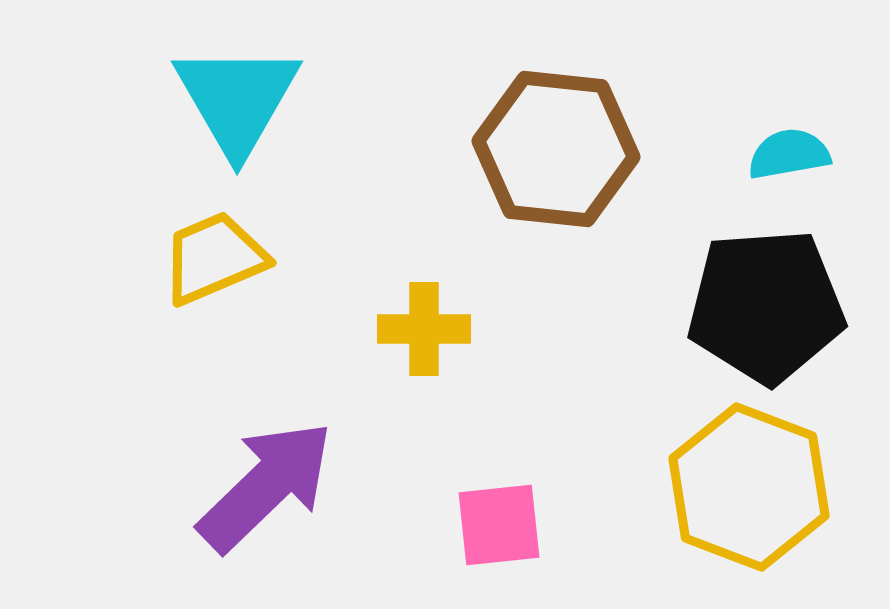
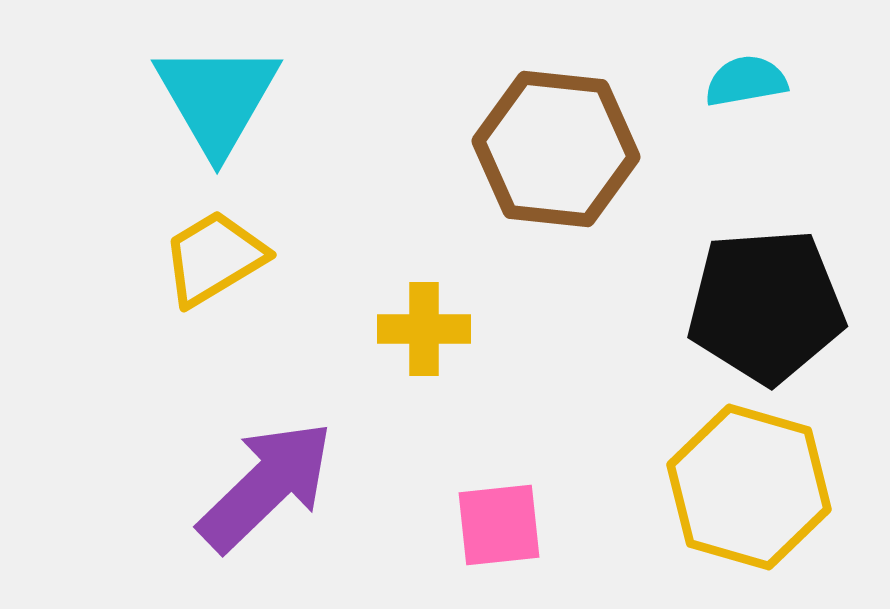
cyan triangle: moved 20 px left, 1 px up
cyan semicircle: moved 43 px left, 73 px up
yellow trapezoid: rotated 8 degrees counterclockwise
yellow hexagon: rotated 5 degrees counterclockwise
